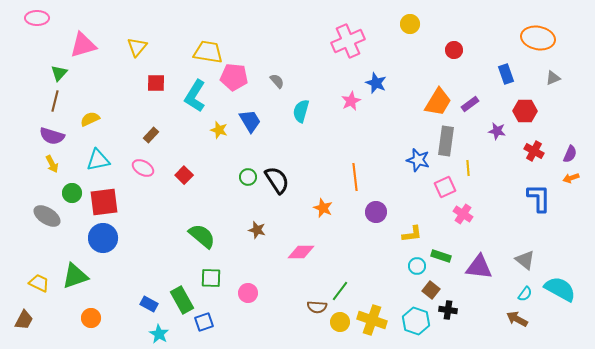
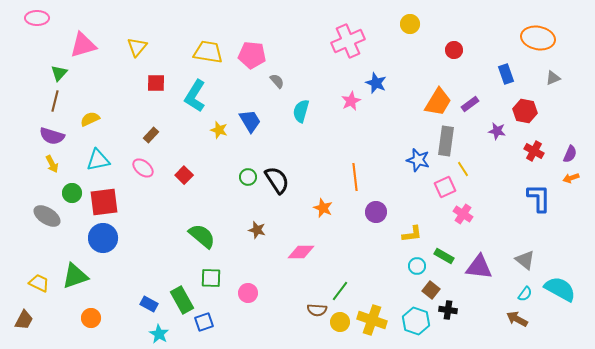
pink pentagon at (234, 77): moved 18 px right, 22 px up
red hexagon at (525, 111): rotated 10 degrees clockwise
pink ellipse at (143, 168): rotated 10 degrees clockwise
yellow line at (468, 168): moved 5 px left, 1 px down; rotated 28 degrees counterclockwise
green rectangle at (441, 256): moved 3 px right; rotated 12 degrees clockwise
brown semicircle at (317, 307): moved 3 px down
